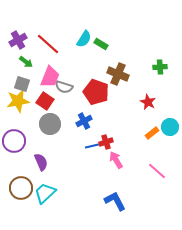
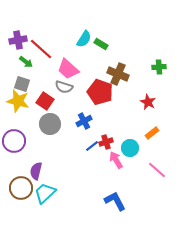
purple cross: rotated 18 degrees clockwise
red line: moved 7 px left, 5 px down
green cross: moved 1 px left
pink trapezoid: moved 18 px right, 8 px up; rotated 110 degrees clockwise
red pentagon: moved 4 px right
yellow star: rotated 25 degrees clockwise
cyan circle: moved 40 px left, 21 px down
blue line: rotated 24 degrees counterclockwise
purple semicircle: moved 5 px left, 9 px down; rotated 144 degrees counterclockwise
pink line: moved 1 px up
